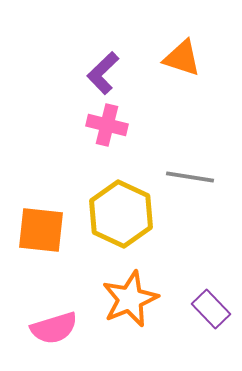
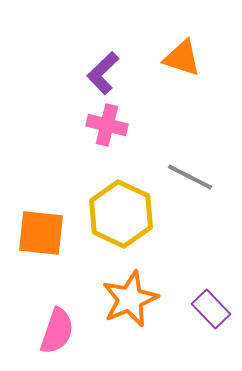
gray line: rotated 18 degrees clockwise
orange square: moved 3 px down
pink semicircle: moved 3 px right, 3 px down; rotated 54 degrees counterclockwise
